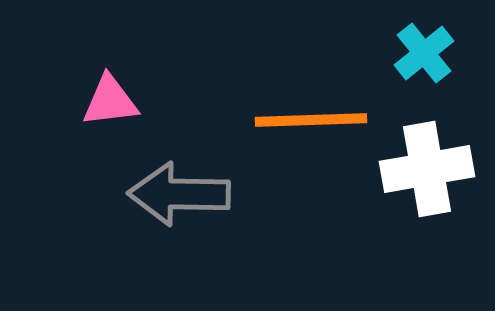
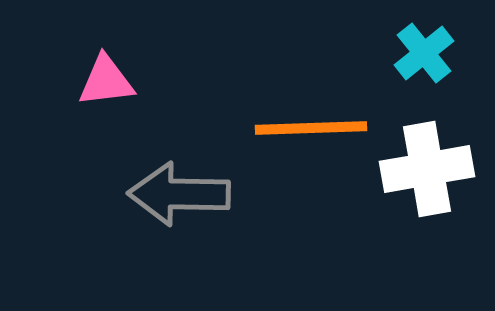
pink triangle: moved 4 px left, 20 px up
orange line: moved 8 px down
